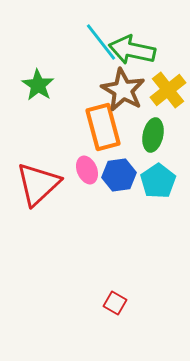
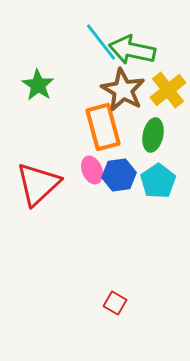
pink ellipse: moved 5 px right
